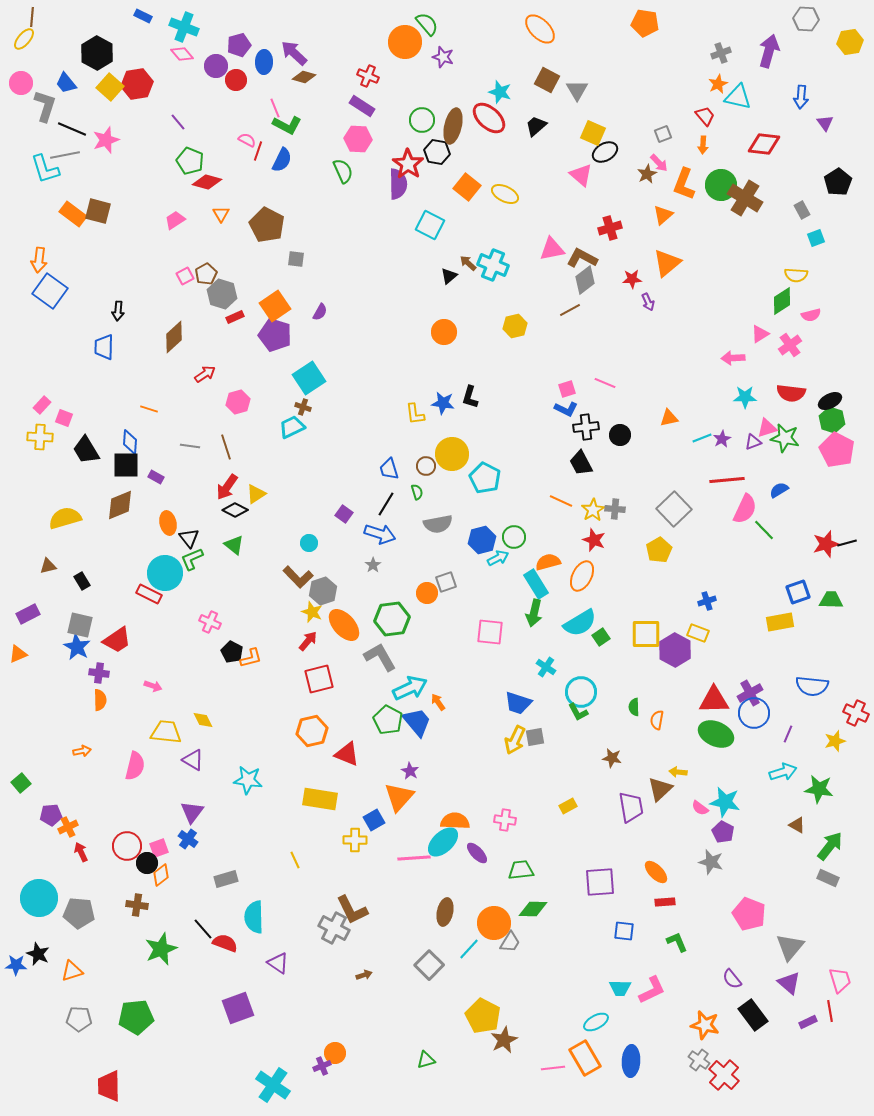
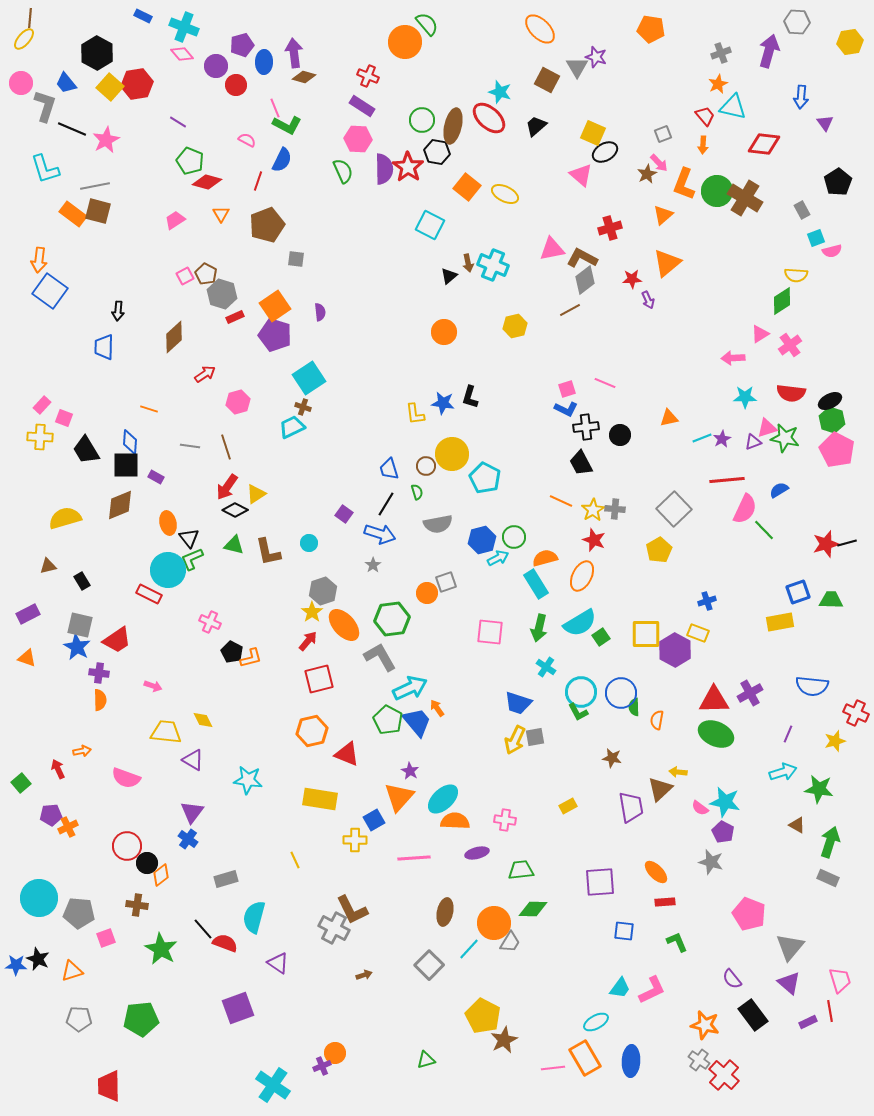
brown line at (32, 17): moved 2 px left, 1 px down
gray hexagon at (806, 19): moved 9 px left, 3 px down
orange pentagon at (645, 23): moved 6 px right, 6 px down
purple pentagon at (239, 45): moved 3 px right
purple arrow at (294, 53): rotated 40 degrees clockwise
purple star at (443, 57): moved 153 px right
red circle at (236, 80): moved 5 px down
gray triangle at (577, 90): moved 23 px up
cyan triangle at (738, 97): moved 5 px left, 10 px down
purple line at (178, 122): rotated 18 degrees counterclockwise
pink star at (106, 140): rotated 8 degrees counterclockwise
red line at (258, 151): moved 30 px down
gray line at (65, 155): moved 30 px right, 31 px down
red star at (408, 164): moved 3 px down
purple semicircle at (398, 184): moved 14 px left, 15 px up
green circle at (721, 185): moved 4 px left, 6 px down
brown pentagon at (267, 225): rotated 24 degrees clockwise
brown arrow at (468, 263): rotated 144 degrees counterclockwise
brown pentagon at (206, 274): rotated 15 degrees counterclockwise
purple arrow at (648, 302): moved 2 px up
purple semicircle at (320, 312): rotated 36 degrees counterclockwise
pink semicircle at (811, 315): moved 21 px right, 64 px up
green triangle at (234, 545): rotated 25 degrees counterclockwise
orange semicircle at (548, 562): moved 3 px left, 4 px up
cyan circle at (165, 573): moved 3 px right, 3 px up
brown L-shape at (298, 577): moved 30 px left, 25 px up; rotated 32 degrees clockwise
yellow star at (312, 612): rotated 15 degrees clockwise
green arrow at (534, 613): moved 5 px right, 15 px down
orange triangle at (18, 654): moved 9 px right, 4 px down; rotated 42 degrees clockwise
orange arrow at (438, 702): moved 1 px left, 6 px down
blue circle at (754, 713): moved 133 px left, 20 px up
pink semicircle at (135, 766): moved 9 px left, 12 px down; rotated 96 degrees clockwise
cyan ellipse at (443, 842): moved 43 px up
green arrow at (830, 846): moved 4 px up; rotated 20 degrees counterclockwise
pink square at (159, 848): moved 53 px left, 90 px down
red arrow at (81, 852): moved 23 px left, 83 px up
purple ellipse at (477, 853): rotated 60 degrees counterclockwise
cyan semicircle at (254, 917): rotated 16 degrees clockwise
green star at (161, 949): rotated 20 degrees counterclockwise
black star at (38, 954): moved 5 px down
cyan trapezoid at (620, 988): rotated 55 degrees counterclockwise
green pentagon at (136, 1017): moved 5 px right, 2 px down
